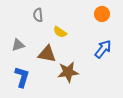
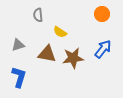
brown star: moved 5 px right, 14 px up
blue L-shape: moved 3 px left
